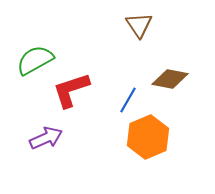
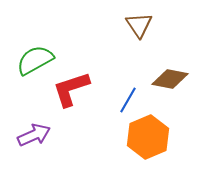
red L-shape: moved 1 px up
purple arrow: moved 12 px left, 3 px up
